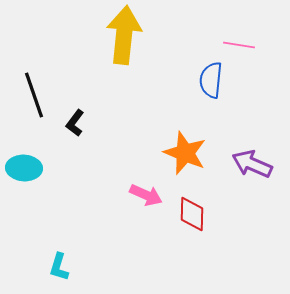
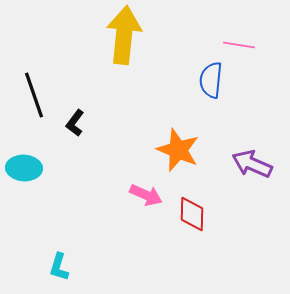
orange star: moved 7 px left, 3 px up
